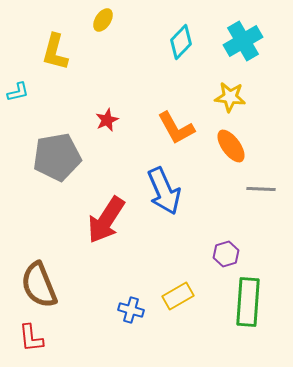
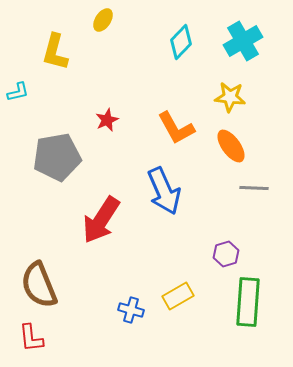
gray line: moved 7 px left, 1 px up
red arrow: moved 5 px left
